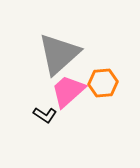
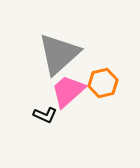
orange hexagon: rotated 8 degrees counterclockwise
black L-shape: rotated 10 degrees counterclockwise
